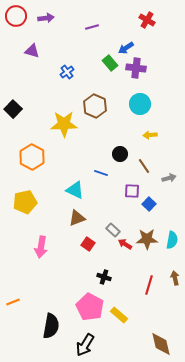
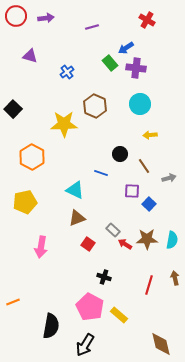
purple triangle: moved 2 px left, 5 px down
